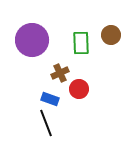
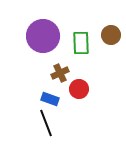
purple circle: moved 11 px right, 4 px up
